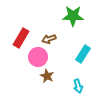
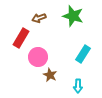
green star: rotated 15 degrees clockwise
brown arrow: moved 10 px left, 21 px up
brown star: moved 3 px right, 1 px up
cyan arrow: rotated 16 degrees clockwise
